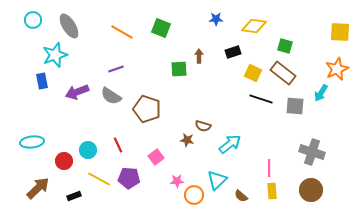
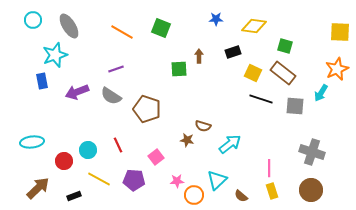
purple pentagon at (129, 178): moved 5 px right, 2 px down
yellow rectangle at (272, 191): rotated 14 degrees counterclockwise
